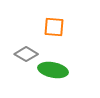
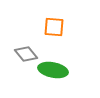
gray diamond: rotated 20 degrees clockwise
